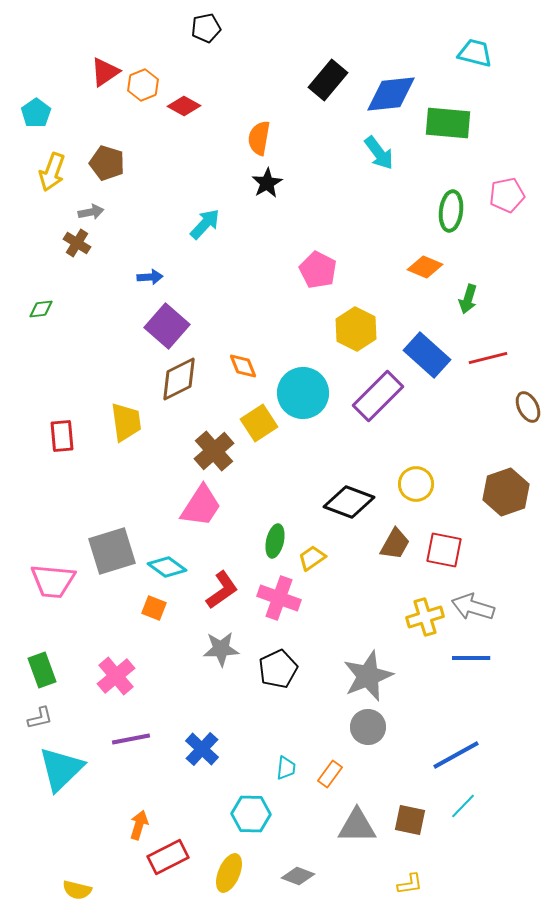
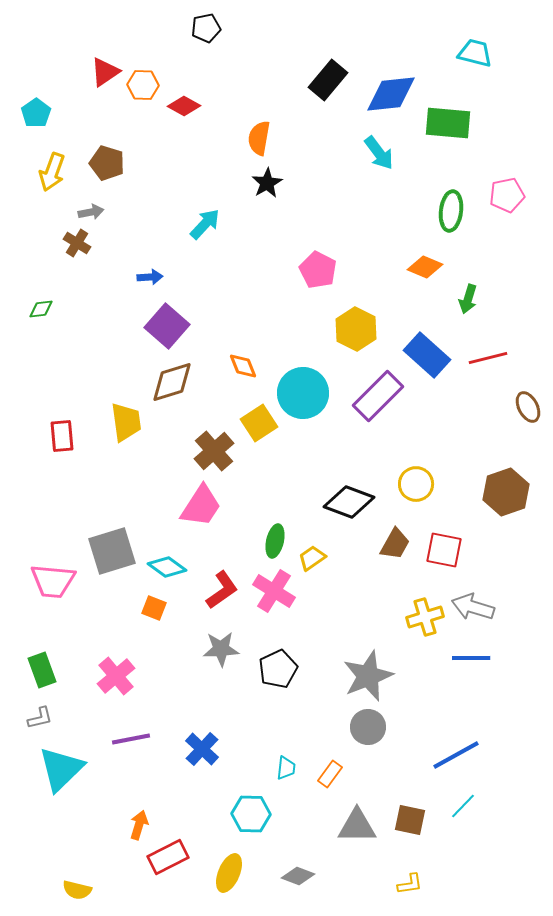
orange hexagon at (143, 85): rotated 24 degrees clockwise
brown diamond at (179, 379): moved 7 px left, 3 px down; rotated 9 degrees clockwise
pink cross at (279, 598): moved 5 px left, 7 px up; rotated 12 degrees clockwise
